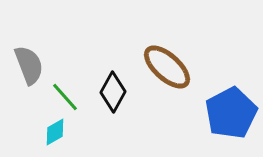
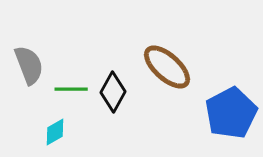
green line: moved 6 px right, 8 px up; rotated 48 degrees counterclockwise
